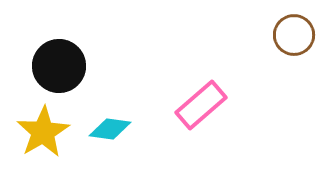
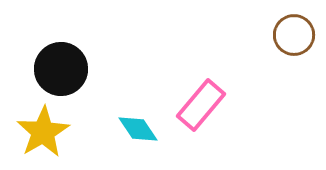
black circle: moved 2 px right, 3 px down
pink rectangle: rotated 9 degrees counterclockwise
cyan diamond: moved 28 px right; rotated 48 degrees clockwise
